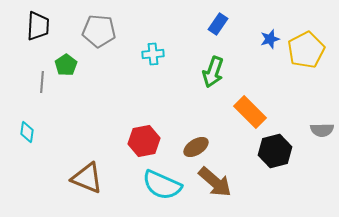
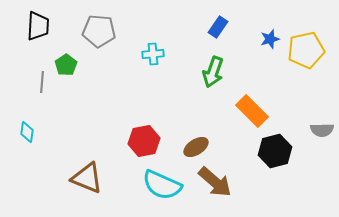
blue rectangle: moved 3 px down
yellow pentagon: rotated 15 degrees clockwise
orange rectangle: moved 2 px right, 1 px up
